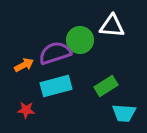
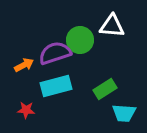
green rectangle: moved 1 px left, 3 px down
